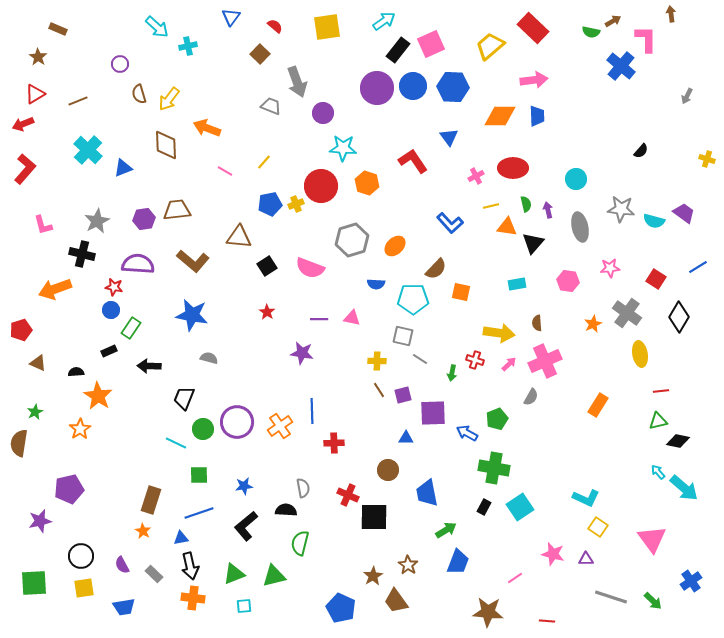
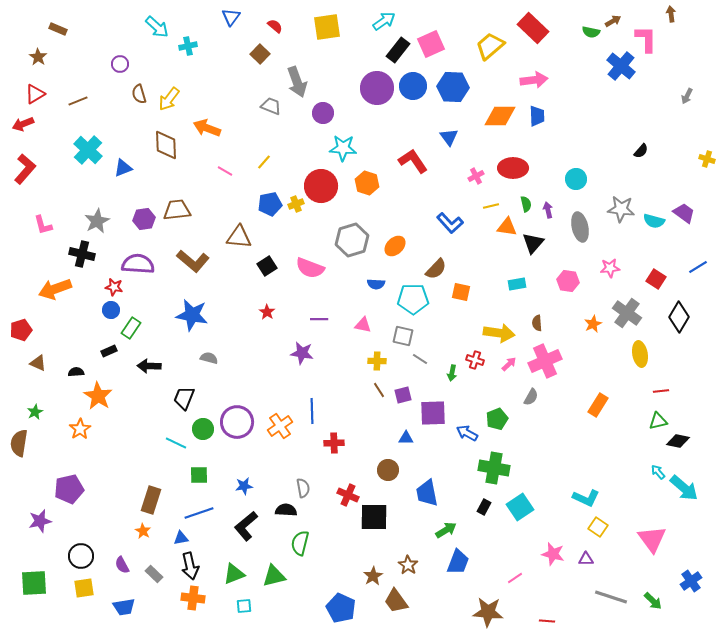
pink triangle at (352, 318): moved 11 px right, 7 px down
